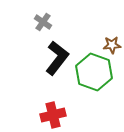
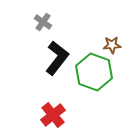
red cross: rotated 25 degrees counterclockwise
